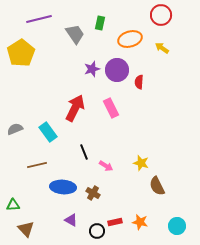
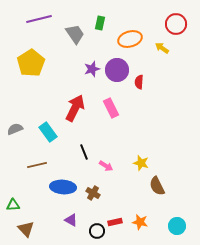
red circle: moved 15 px right, 9 px down
yellow pentagon: moved 10 px right, 10 px down
